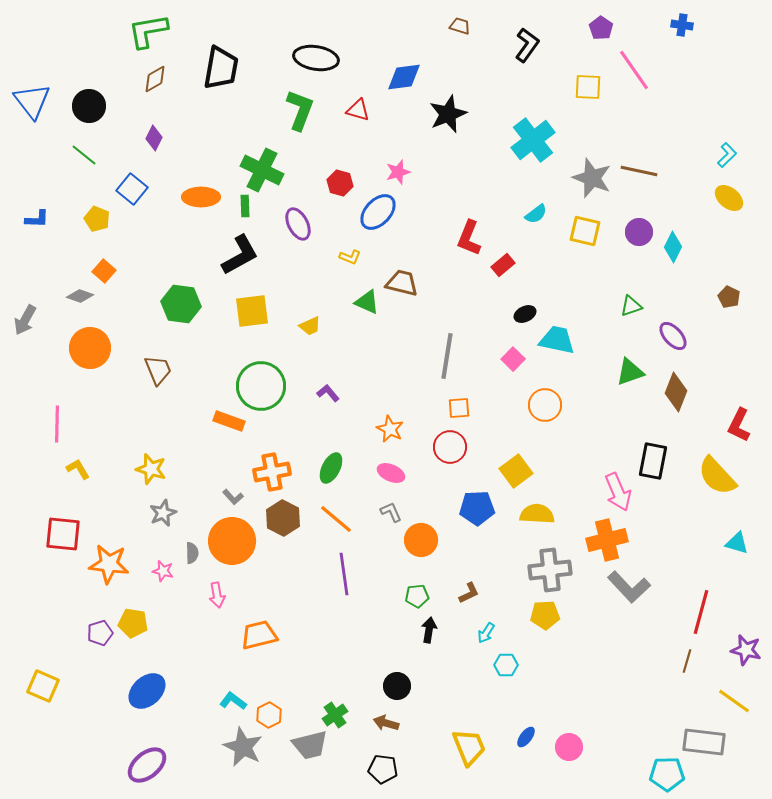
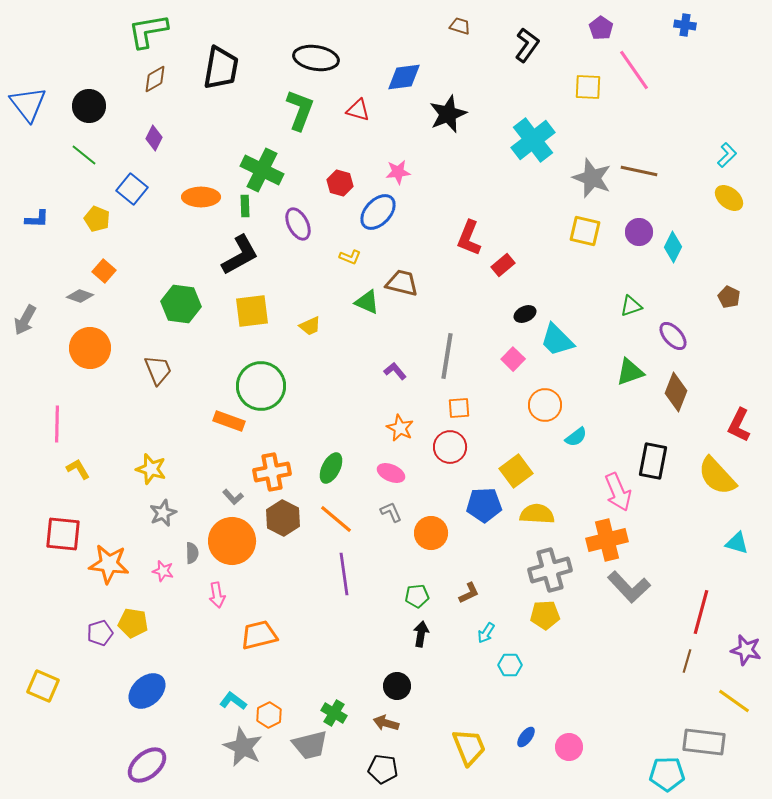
blue cross at (682, 25): moved 3 px right
blue triangle at (32, 101): moved 4 px left, 3 px down
pink star at (398, 172): rotated 10 degrees clockwise
cyan semicircle at (536, 214): moved 40 px right, 223 px down
cyan trapezoid at (557, 340): rotated 147 degrees counterclockwise
purple L-shape at (328, 393): moved 67 px right, 22 px up
orange star at (390, 429): moved 10 px right, 1 px up
blue pentagon at (477, 508): moved 7 px right, 3 px up
orange circle at (421, 540): moved 10 px right, 7 px up
gray cross at (550, 570): rotated 9 degrees counterclockwise
black arrow at (429, 630): moved 8 px left, 4 px down
cyan hexagon at (506, 665): moved 4 px right
green cross at (335, 715): moved 1 px left, 2 px up; rotated 25 degrees counterclockwise
